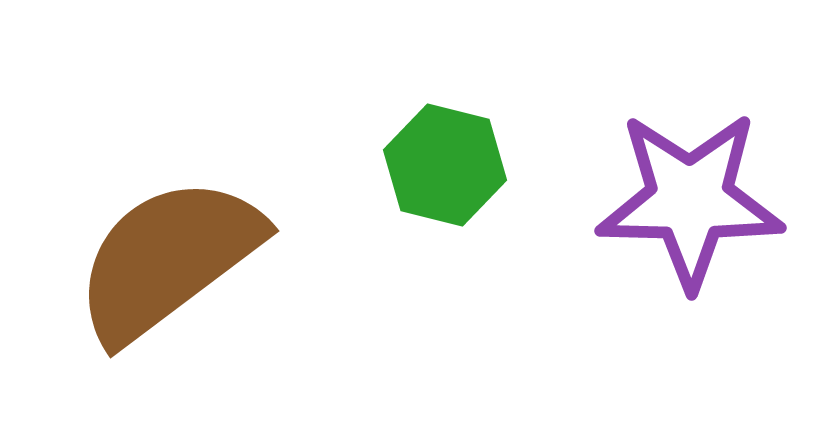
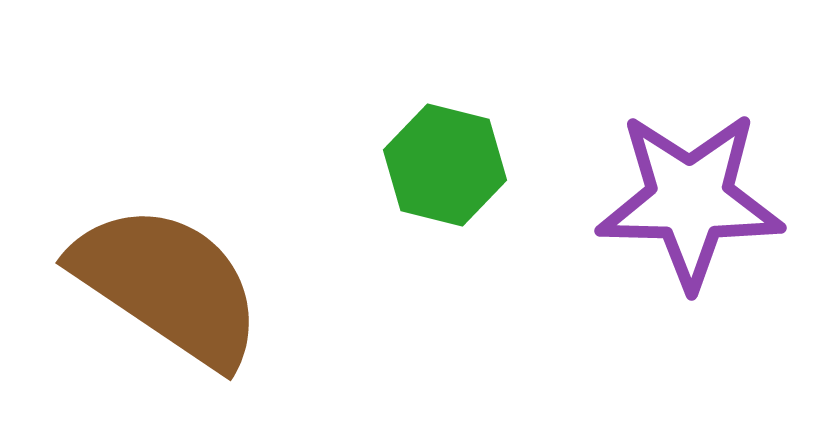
brown semicircle: moved 26 px down; rotated 71 degrees clockwise
